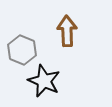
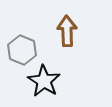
black star: rotated 8 degrees clockwise
